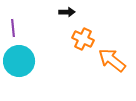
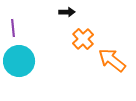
orange cross: rotated 20 degrees clockwise
